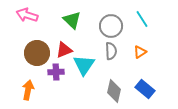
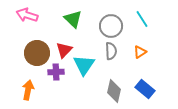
green triangle: moved 1 px right, 1 px up
red triangle: rotated 24 degrees counterclockwise
